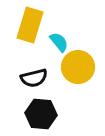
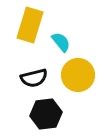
cyan semicircle: moved 2 px right
yellow circle: moved 8 px down
black hexagon: moved 5 px right; rotated 12 degrees counterclockwise
